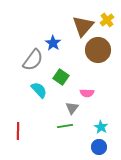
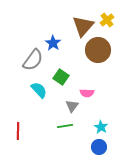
gray triangle: moved 2 px up
